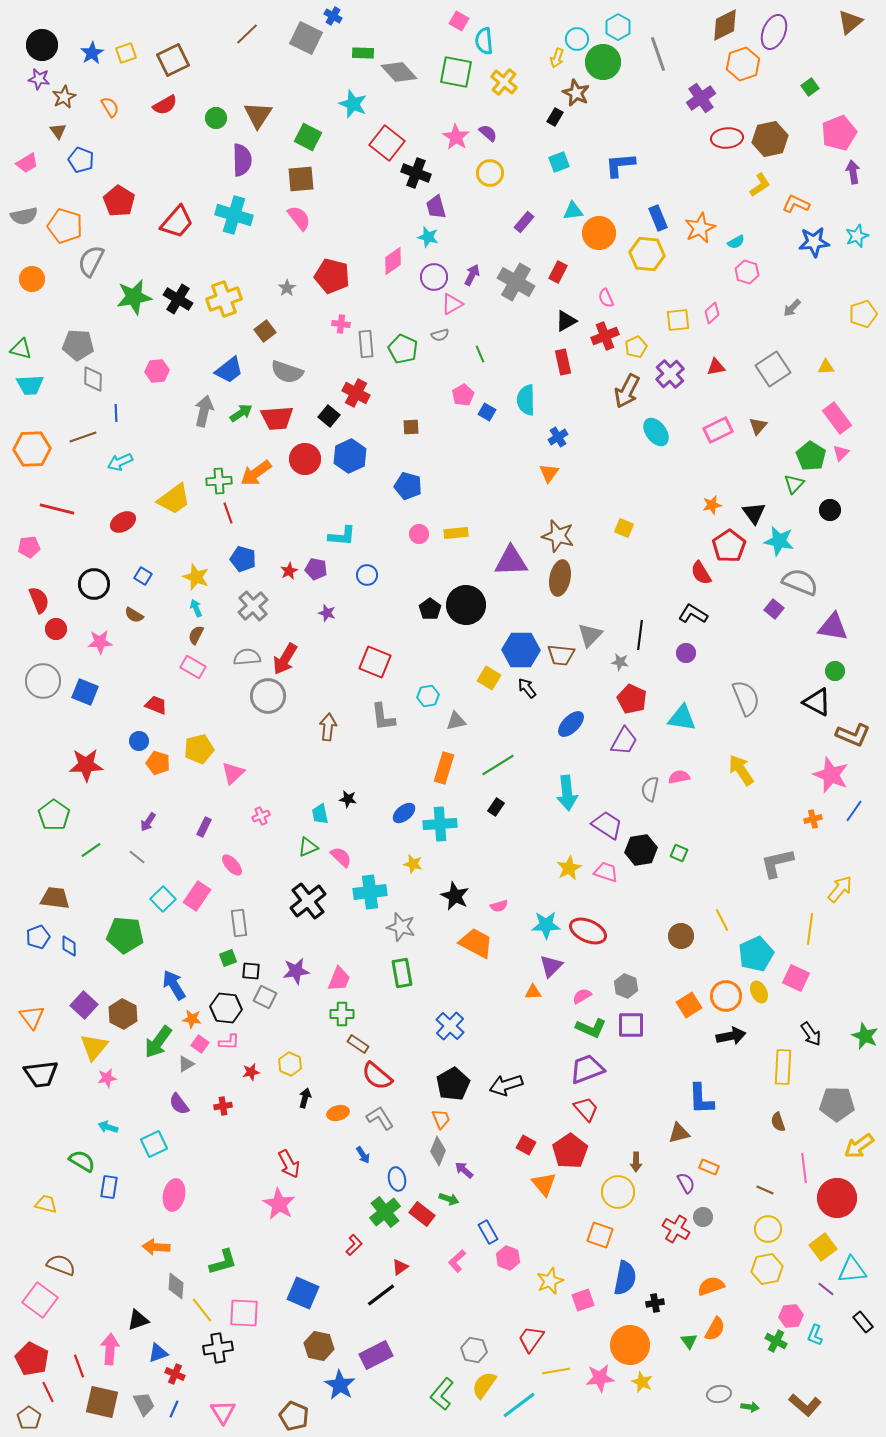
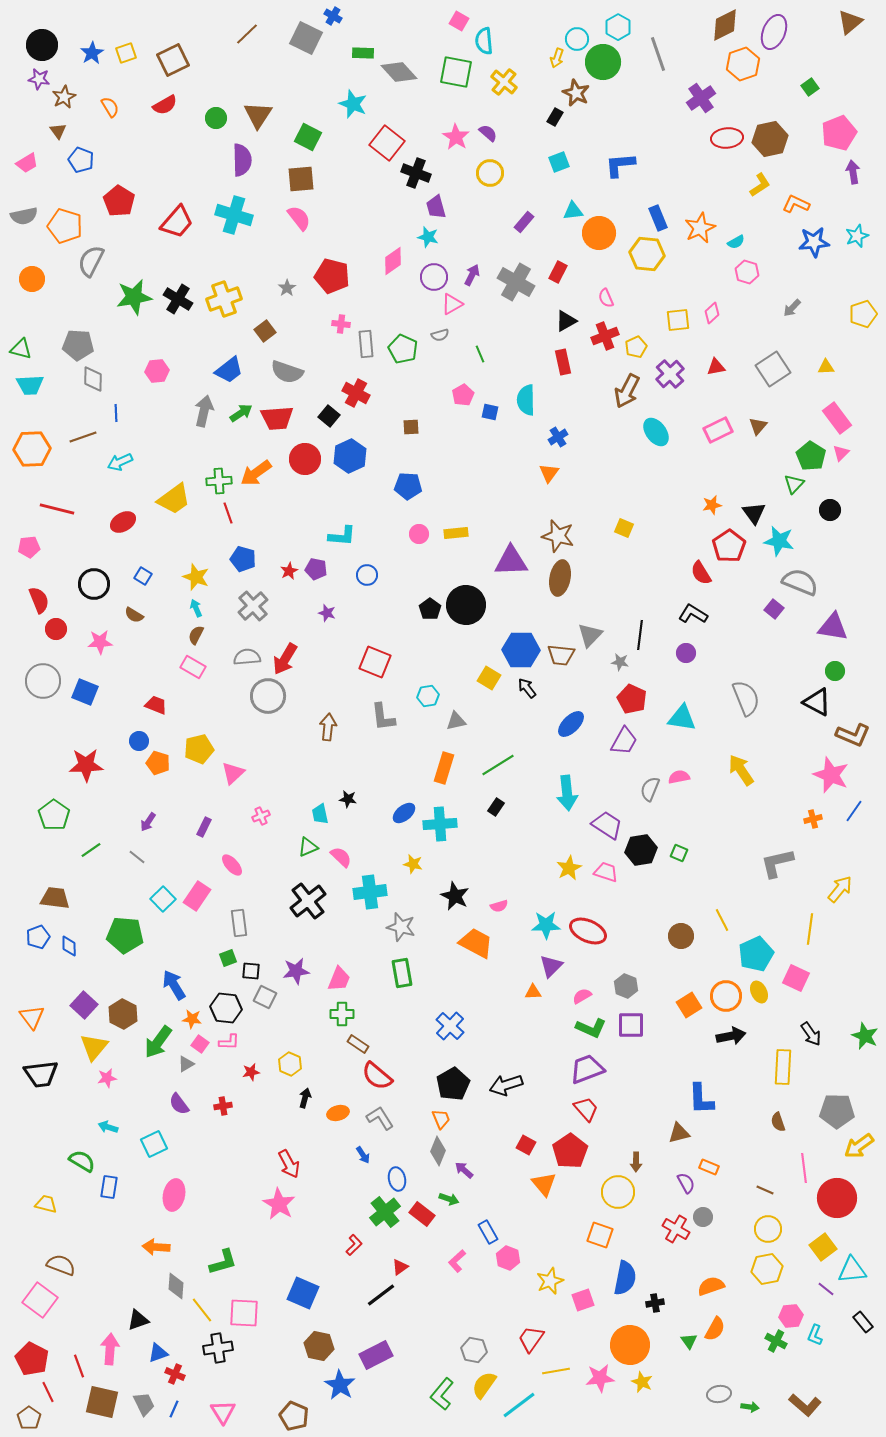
blue square at (487, 412): moved 3 px right; rotated 18 degrees counterclockwise
blue pentagon at (408, 486): rotated 12 degrees counterclockwise
gray semicircle at (650, 789): rotated 10 degrees clockwise
gray pentagon at (837, 1104): moved 7 px down
